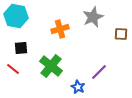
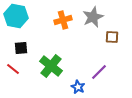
orange cross: moved 3 px right, 9 px up
brown square: moved 9 px left, 3 px down
